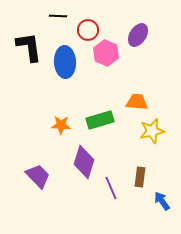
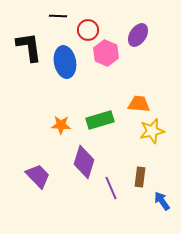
blue ellipse: rotated 8 degrees counterclockwise
orange trapezoid: moved 2 px right, 2 px down
